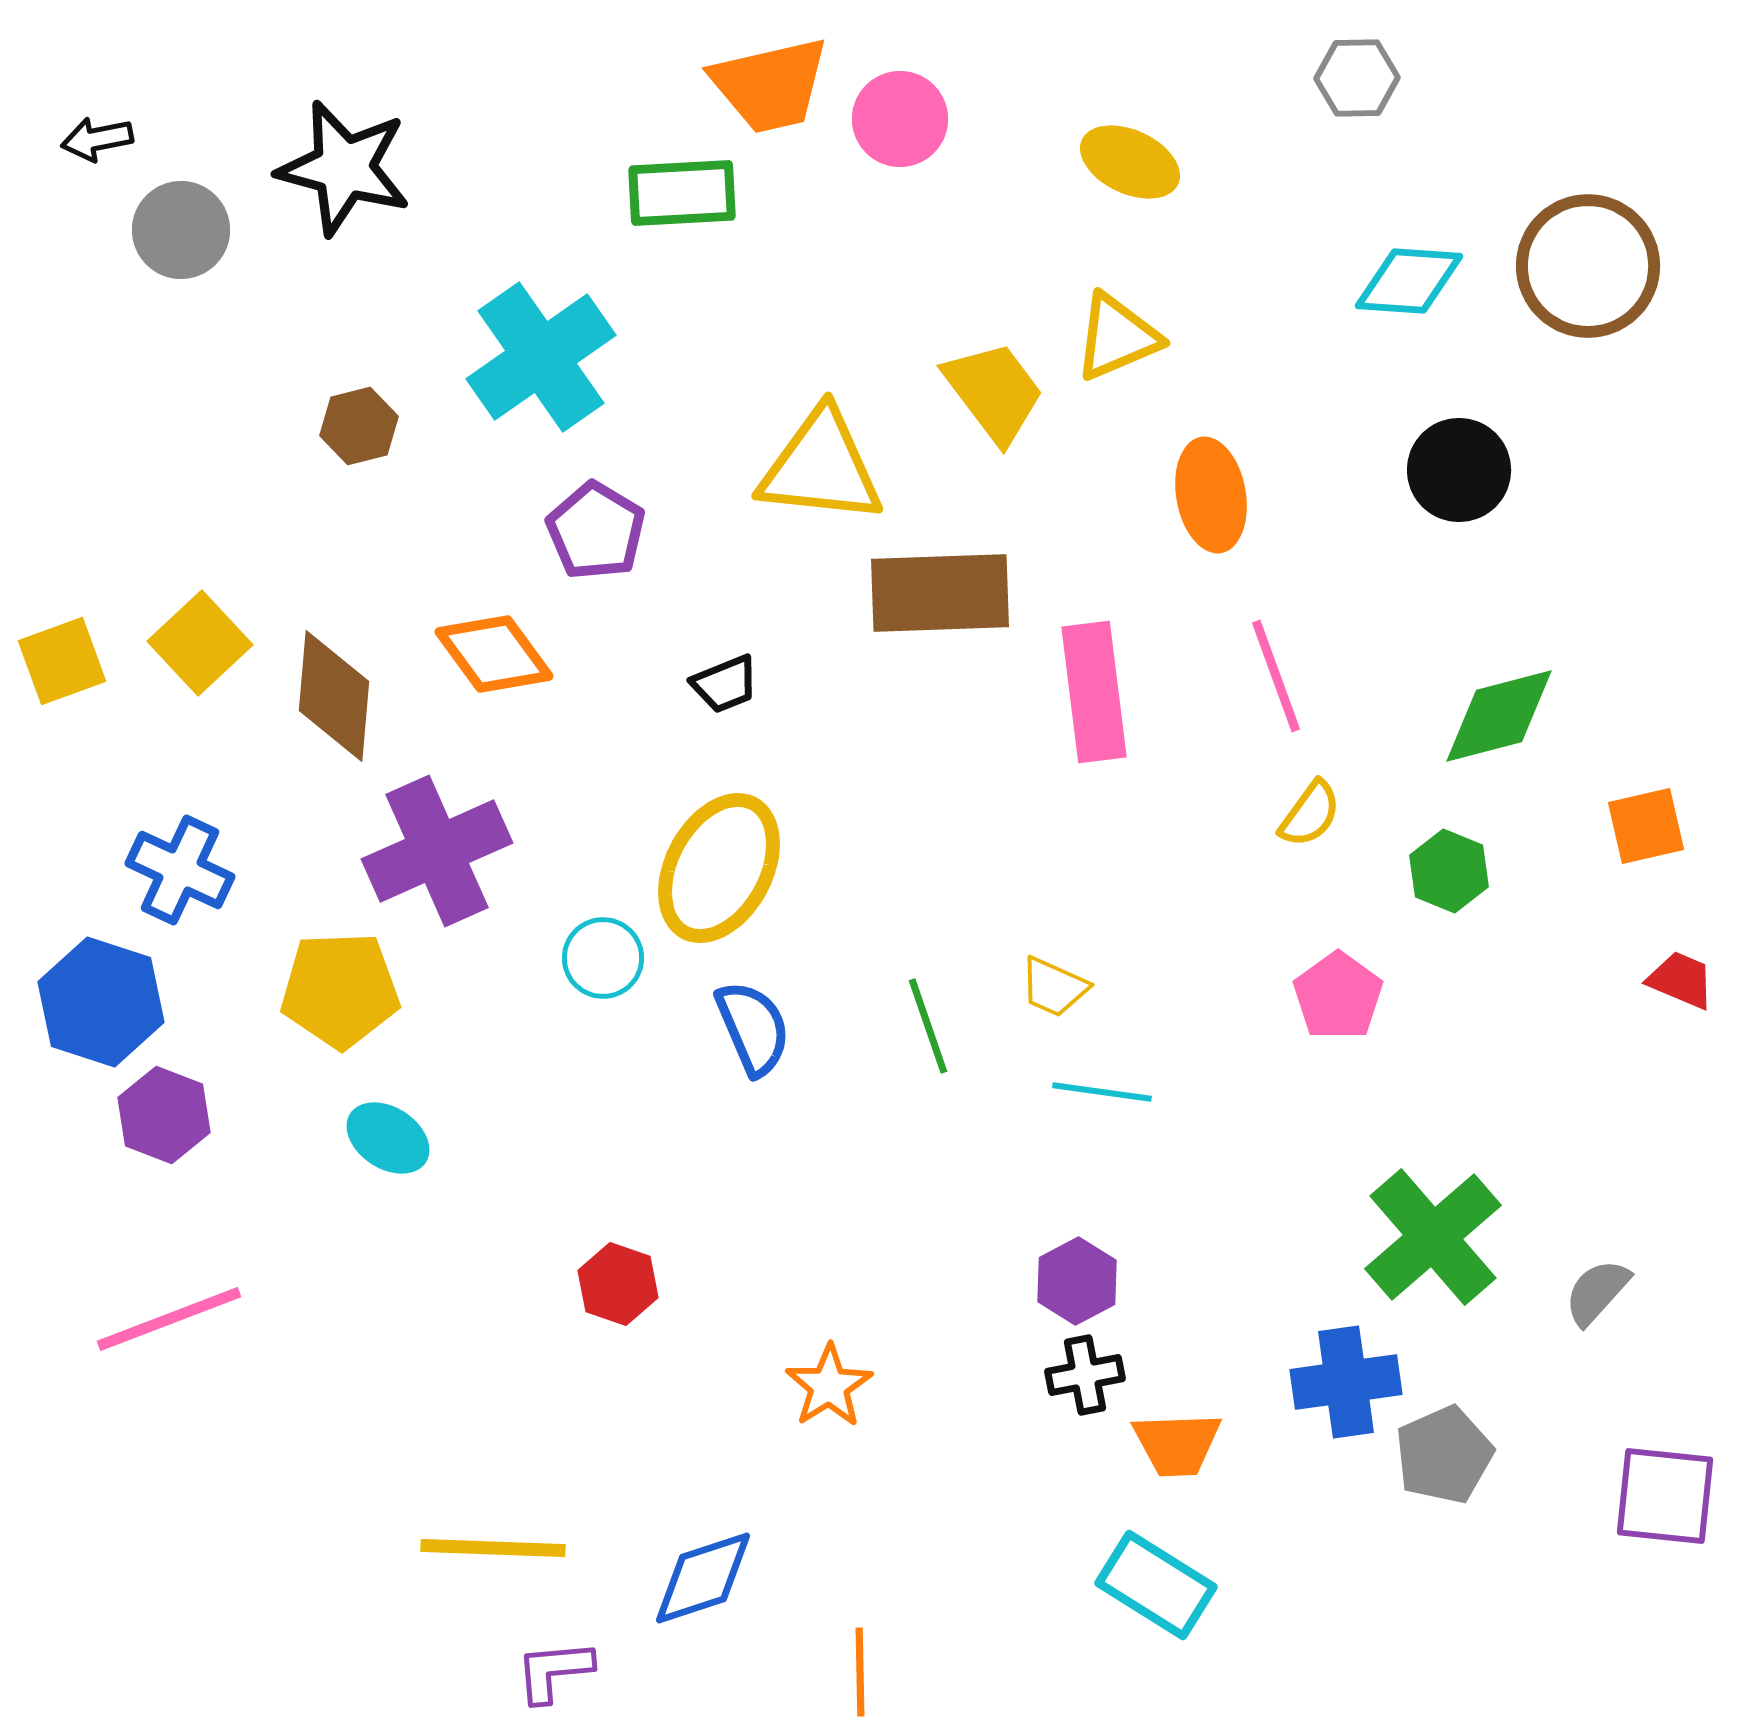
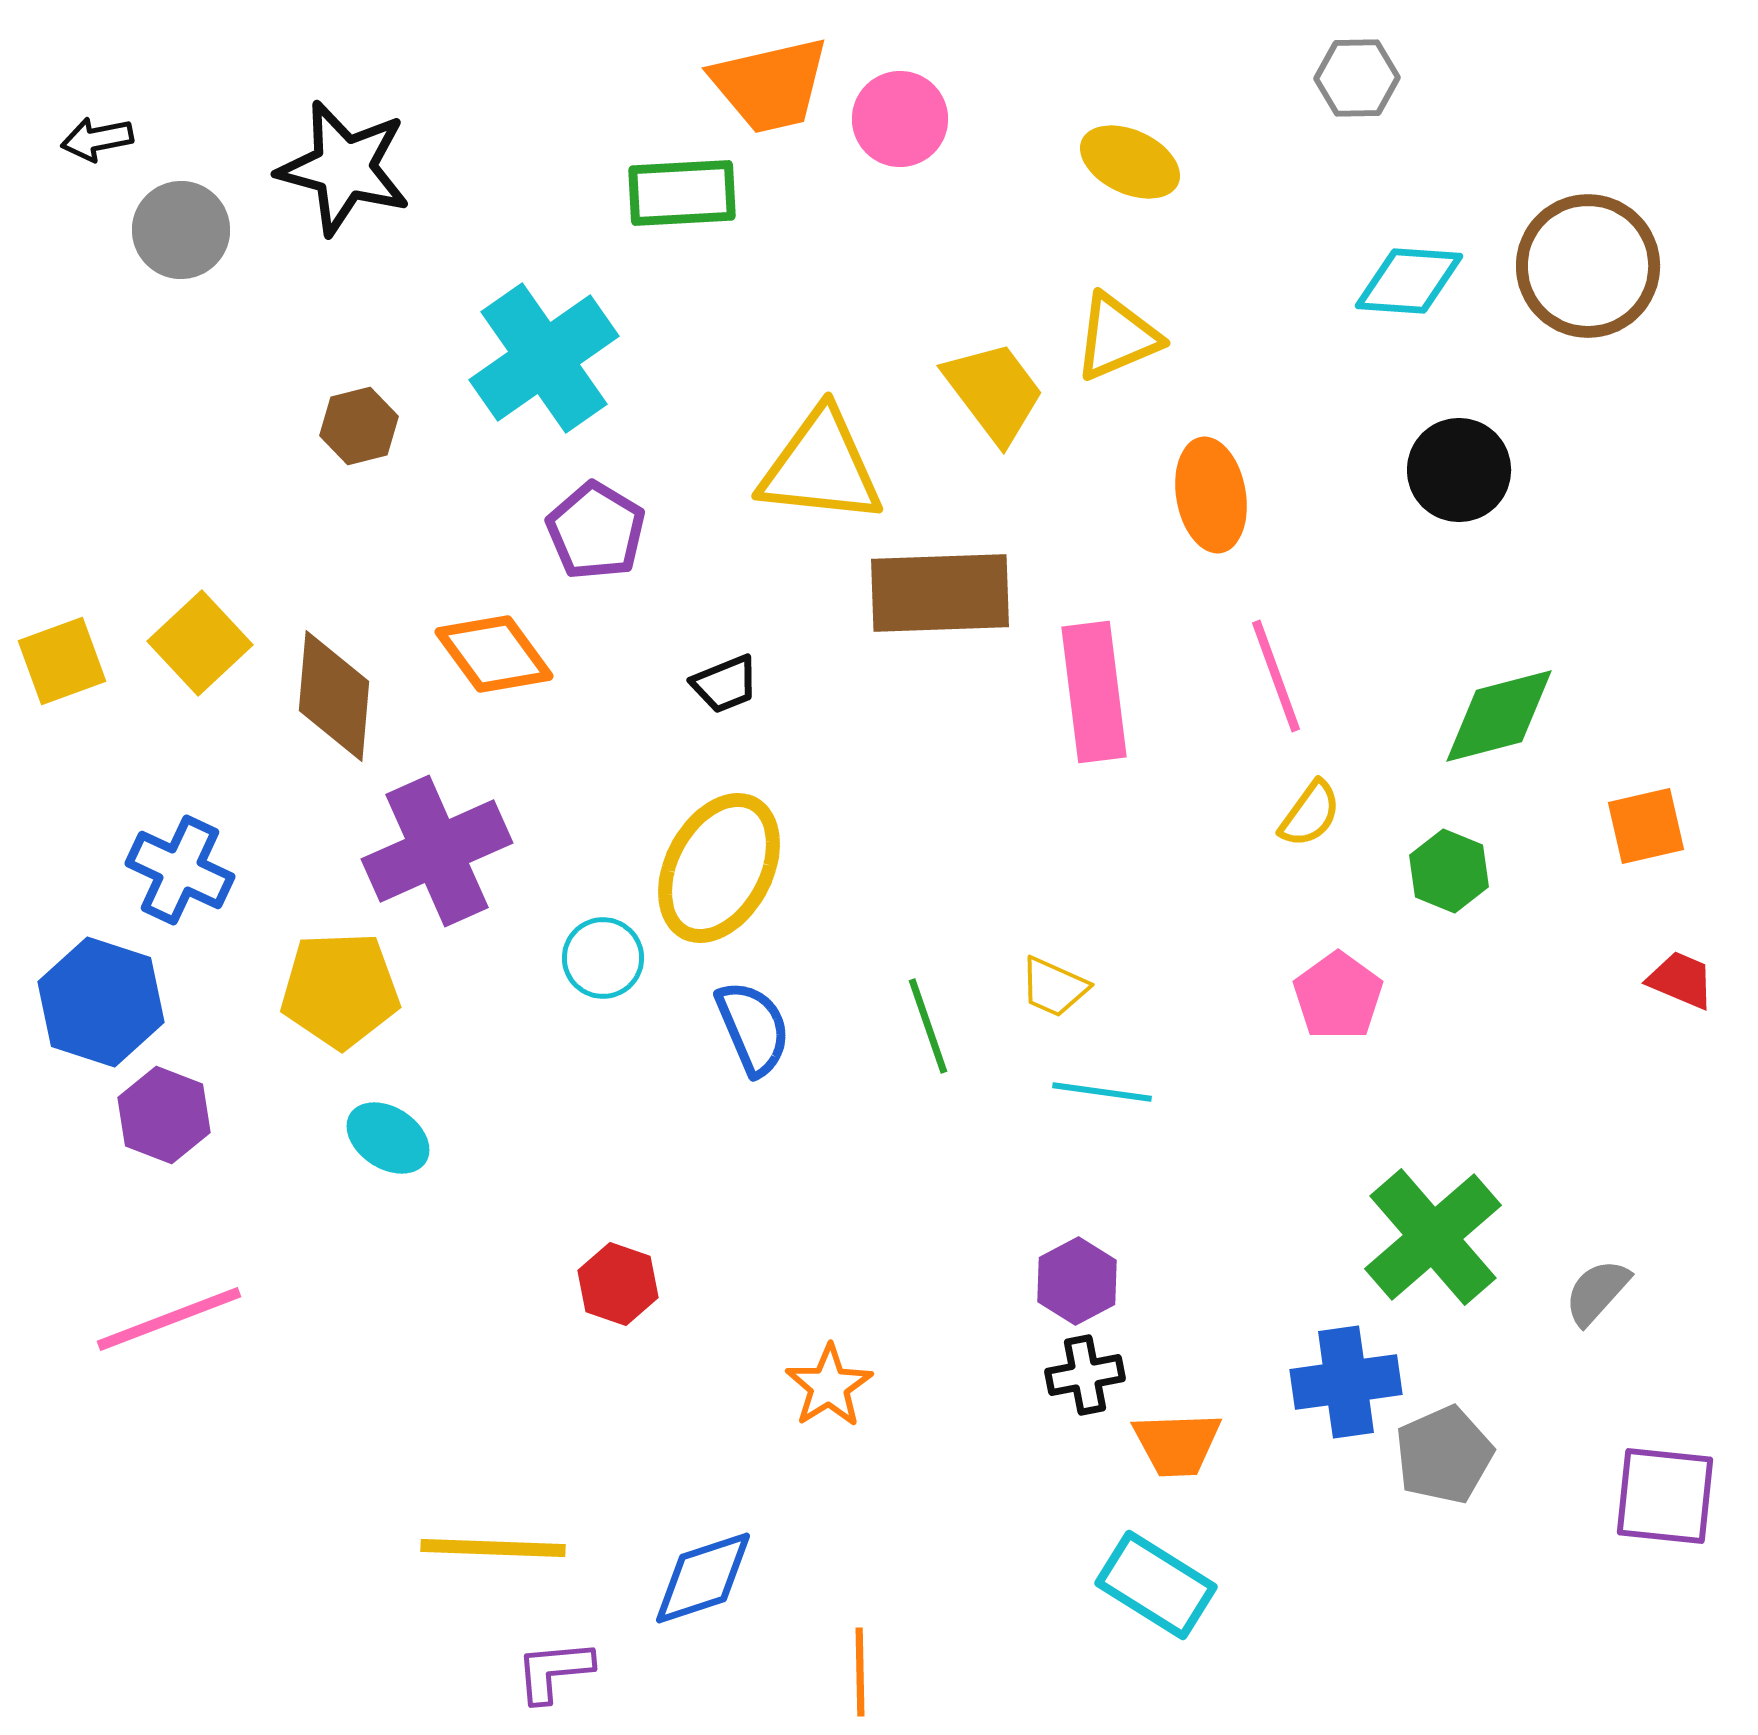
cyan cross at (541, 357): moved 3 px right, 1 px down
